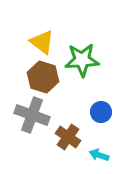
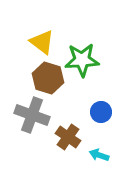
brown hexagon: moved 5 px right, 1 px down
